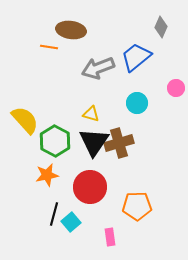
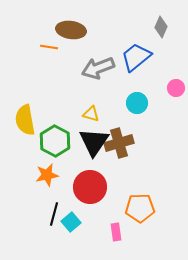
yellow semicircle: rotated 148 degrees counterclockwise
orange pentagon: moved 3 px right, 2 px down
pink rectangle: moved 6 px right, 5 px up
